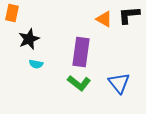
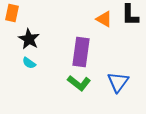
black L-shape: moved 1 px right; rotated 85 degrees counterclockwise
black star: rotated 20 degrees counterclockwise
cyan semicircle: moved 7 px left, 1 px up; rotated 24 degrees clockwise
blue triangle: moved 1 px left, 1 px up; rotated 15 degrees clockwise
